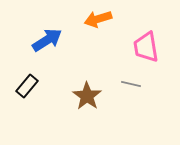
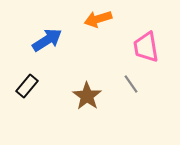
gray line: rotated 42 degrees clockwise
